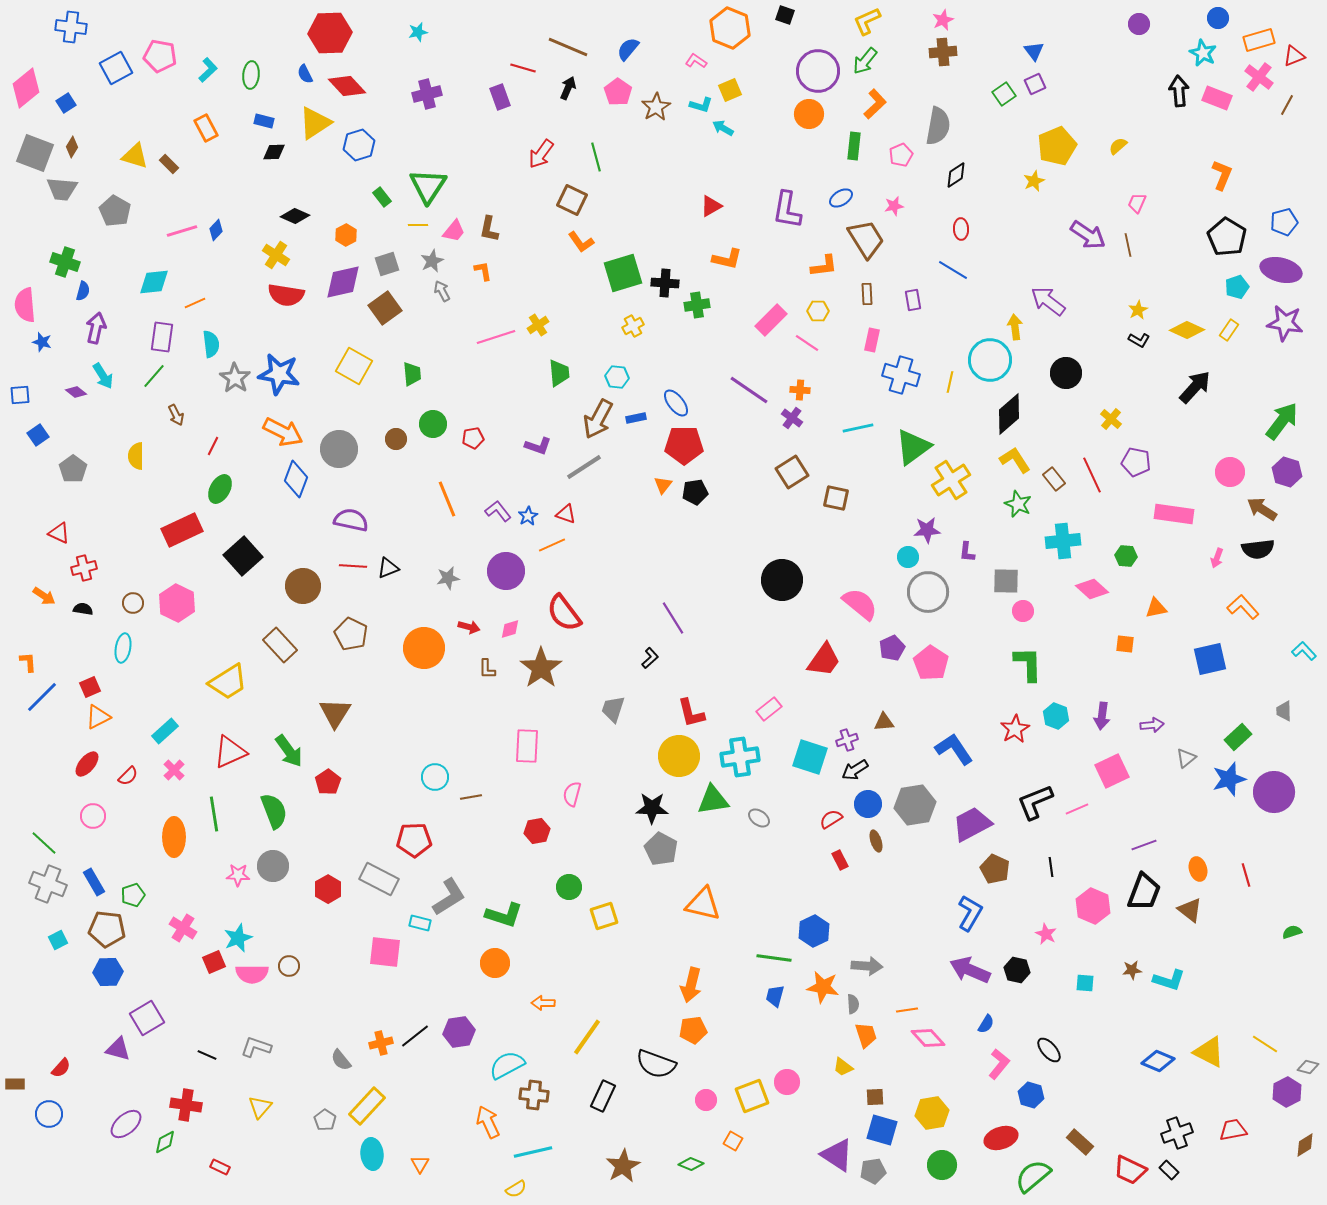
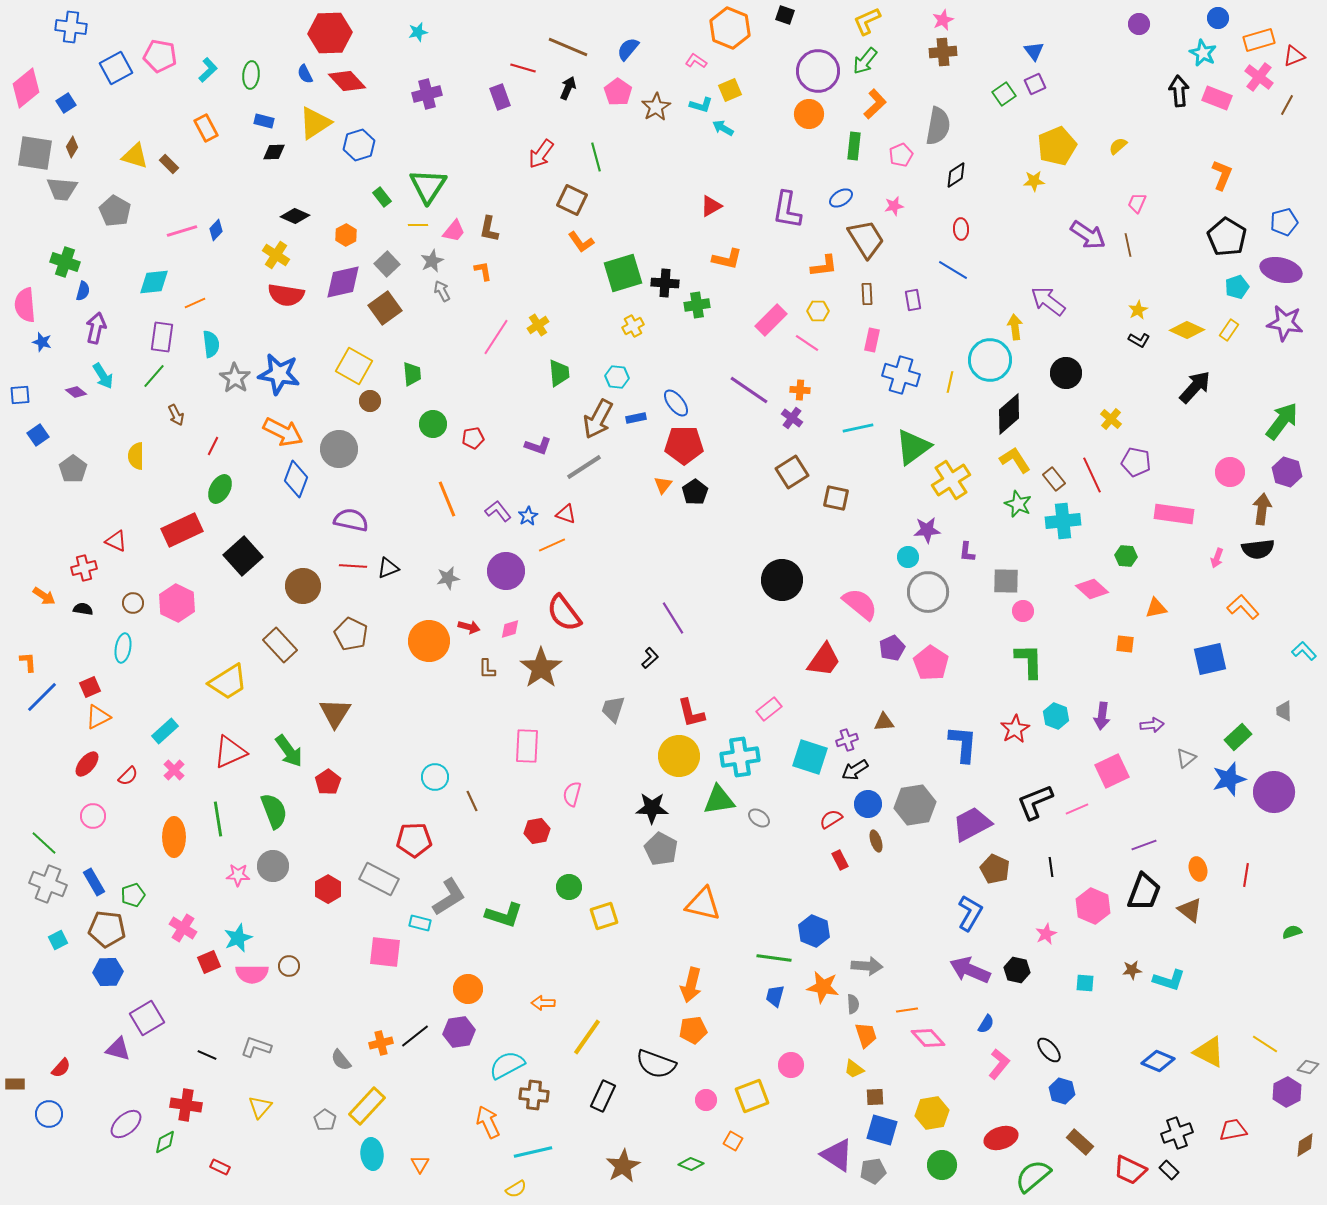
red diamond at (347, 86): moved 5 px up
gray square at (35, 153): rotated 12 degrees counterclockwise
yellow star at (1034, 181): rotated 20 degrees clockwise
gray square at (387, 264): rotated 25 degrees counterclockwise
pink line at (496, 337): rotated 39 degrees counterclockwise
brown circle at (396, 439): moved 26 px left, 38 px up
black pentagon at (695, 492): rotated 25 degrees counterclockwise
brown arrow at (1262, 509): rotated 64 degrees clockwise
red triangle at (59, 533): moved 57 px right, 8 px down
cyan cross at (1063, 541): moved 20 px up
orange circle at (424, 648): moved 5 px right, 7 px up
green L-shape at (1028, 664): moved 1 px right, 3 px up
blue L-shape at (954, 749): moved 9 px right, 5 px up; rotated 39 degrees clockwise
brown line at (471, 797): moved 1 px right, 4 px down; rotated 75 degrees clockwise
green triangle at (713, 800): moved 6 px right
green line at (214, 814): moved 4 px right, 5 px down
red line at (1246, 875): rotated 25 degrees clockwise
blue hexagon at (814, 931): rotated 12 degrees counterclockwise
pink star at (1046, 934): rotated 20 degrees clockwise
red square at (214, 962): moved 5 px left
orange circle at (495, 963): moved 27 px left, 26 px down
yellow trapezoid at (843, 1067): moved 11 px right, 2 px down
pink circle at (787, 1082): moved 4 px right, 17 px up
blue hexagon at (1031, 1095): moved 31 px right, 4 px up
